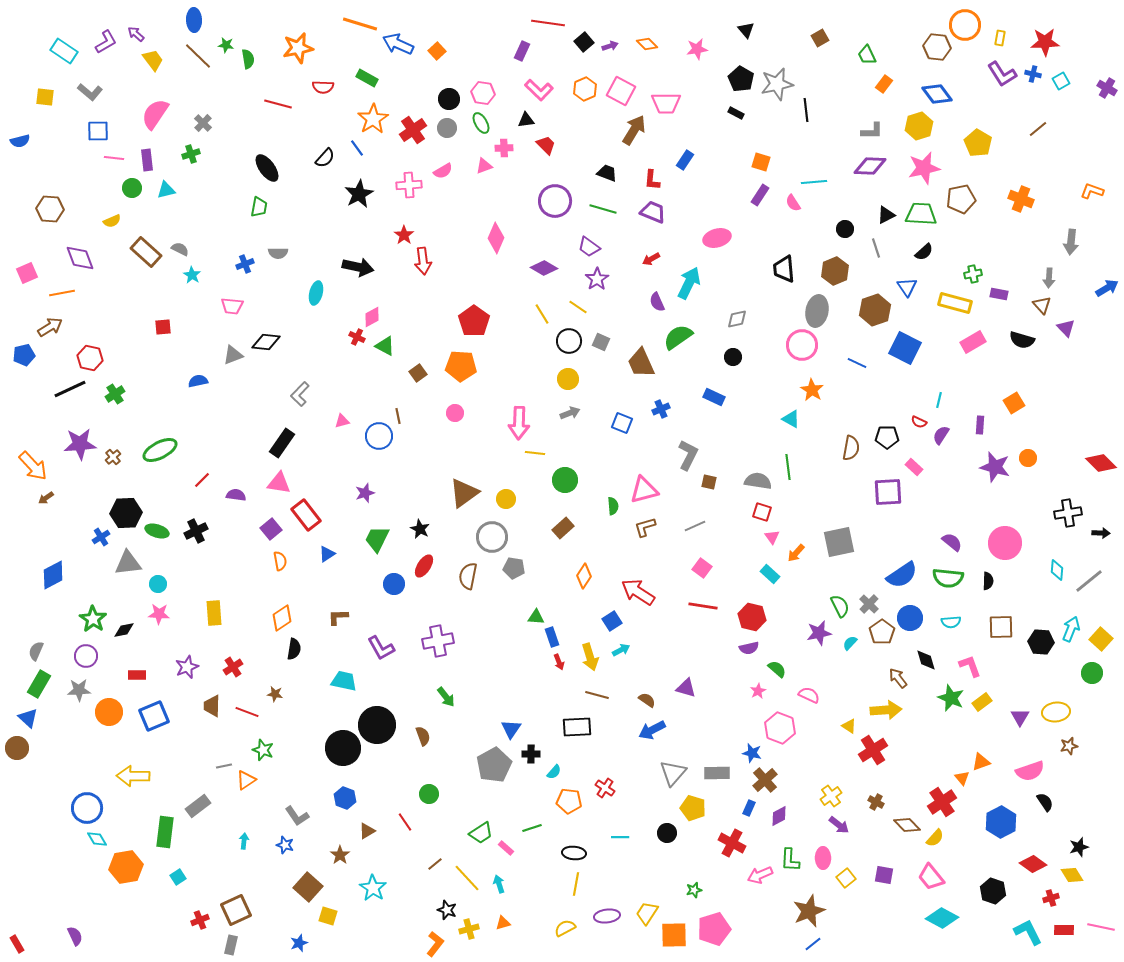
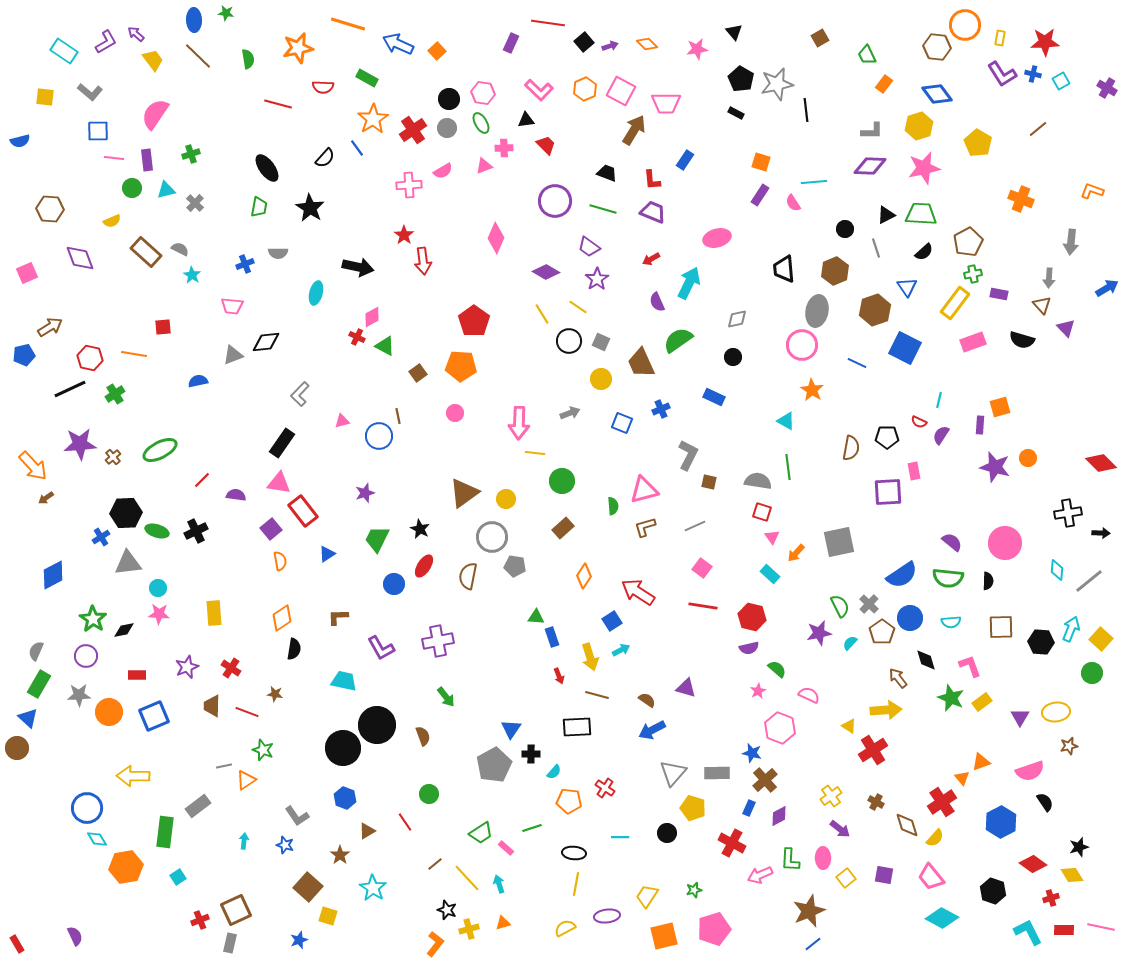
orange line at (360, 24): moved 12 px left
black triangle at (746, 30): moved 12 px left, 2 px down
green star at (226, 45): moved 32 px up
purple rectangle at (522, 51): moved 11 px left, 8 px up
gray cross at (203, 123): moved 8 px left, 80 px down
red L-shape at (652, 180): rotated 10 degrees counterclockwise
black star at (359, 194): moved 49 px left, 14 px down; rotated 12 degrees counterclockwise
brown pentagon at (961, 199): moved 7 px right, 43 px down; rotated 16 degrees counterclockwise
purple diamond at (544, 268): moved 2 px right, 4 px down
orange line at (62, 293): moved 72 px right, 61 px down; rotated 20 degrees clockwise
yellow rectangle at (955, 303): rotated 68 degrees counterclockwise
green semicircle at (678, 337): moved 3 px down
black diamond at (266, 342): rotated 12 degrees counterclockwise
pink rectangle at (973, 342): rotated 10 degrees clockwise
yellow circle at (568, 379): moved 33 px right
orange square at (1014, 403): moved 14 px left, 4 px down; rotated 15 degrees clockwise
cyan triangle at (791, 419): moved 5 px left, 2 px down
pink rectangle at (914, 467): moved 4 px down; rotated 36 degrees clockwise
green circle at (565, 480): moved 3 px left, 1 px down
red rectangle at (306, 515): moved 3 px left, 4 px up
gray pentagon at (514, 568): moved 1 px right, 2 px up
cyan circle at (158, 584): moved 4 px down
red arrow at (559, 662): moved 14 px down
red cross at (233, 667): moved 2 px left, 1 px down; rotated 24 degrees counterclockwise
gray star at (79, 690): moved 5 px down
purple arrow at (839, 825): moved 1 px right, 4 px down
brown diamond at (907, 825): rotated 28 degrees clockwise
yellow trapezoid at (647, 913): moved 17 px up
orange square at (674, 935): moved 10 px left, 1 px down; rotated 12 degrees counterclockwise
blue star at (299, 943): moved 3 px up
gray rectangle at (231, 945): moved 1 px left, 2 px up
